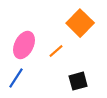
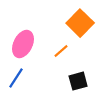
pink ellipse: moved 1 px left, 1 px up
orange line: moved 5 px right
